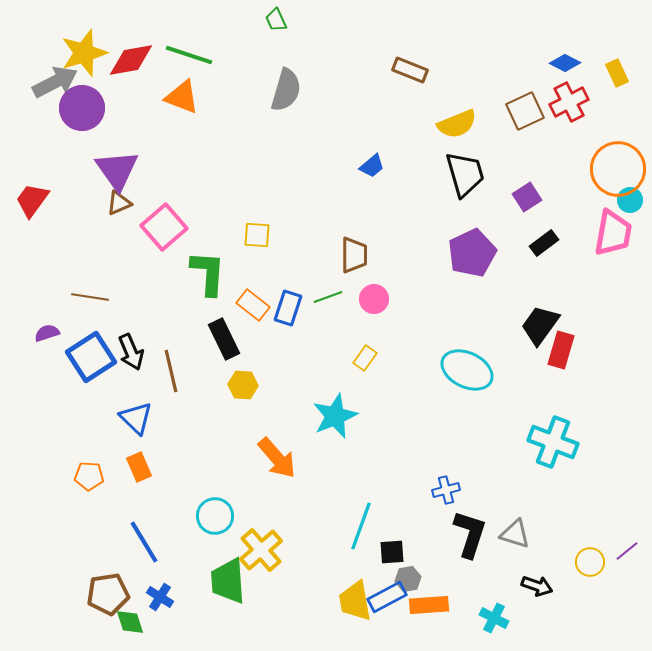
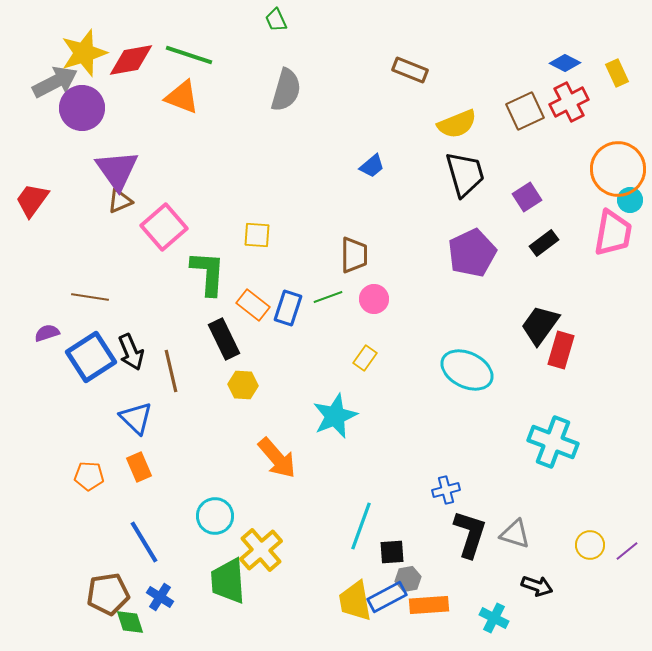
brown triangle at (119, 203): moved 1 px right, 2 px up
yellow circle at (590, 562): moved 17 px up
